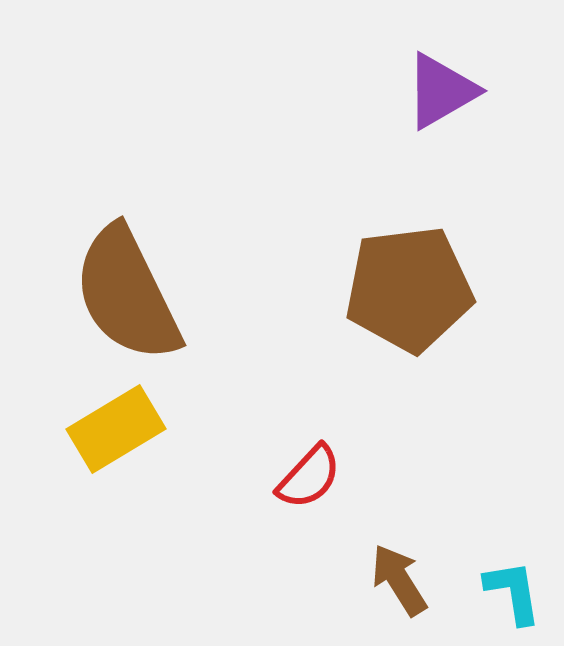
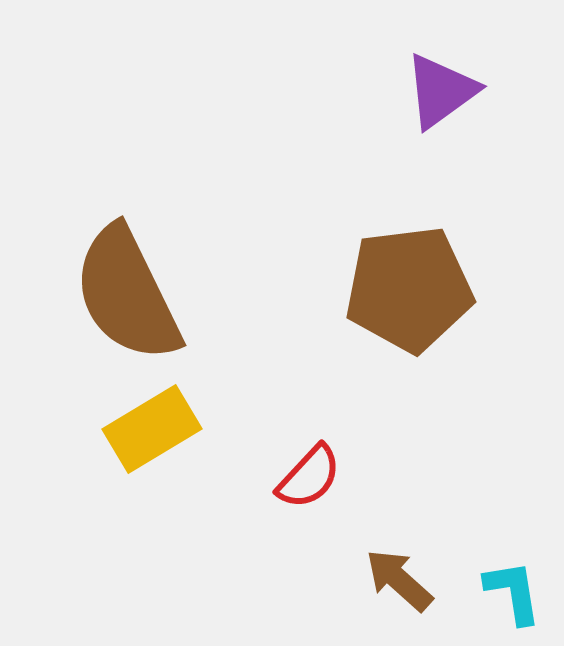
purple triangle: rotated 6 degrees counterclockwise
yellow rectangle: moved 36 px right
brown arrow: rotated 16 degrees counterclockwise
